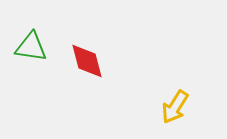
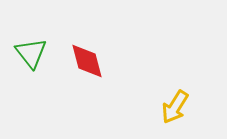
green triangle: moved 6 px down; rotated 44 degrees clockwise
